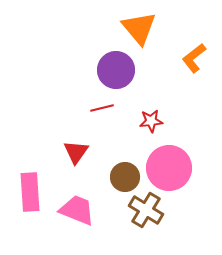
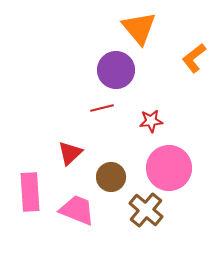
red triangle: moved 6 px left, 1 px down; rotated 12 degrees clockwise
brown circle: moved 14 px left
brown cross: rotated 8 degrees clockwise
